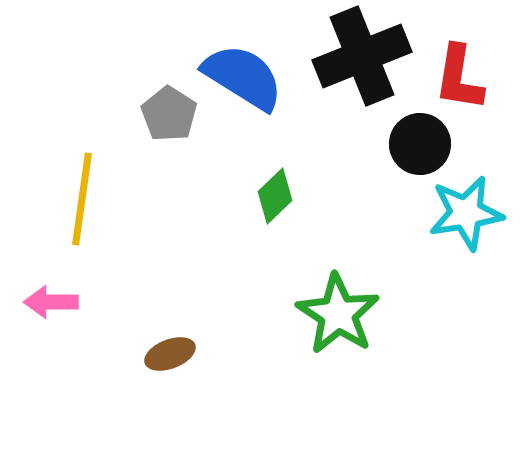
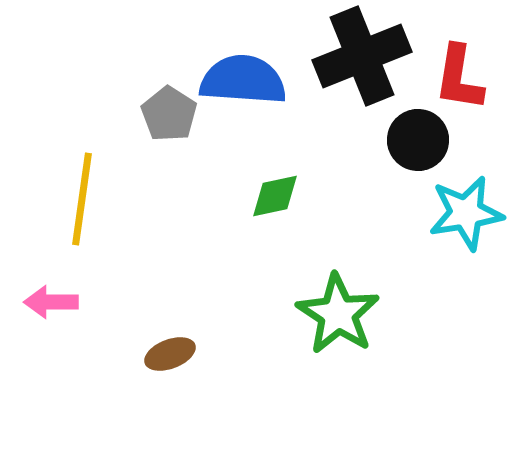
blue semicircle: moved 3 px down; rotated 28 degrees counterclockwise
black circle: moved 2 px left, 4 px up
green diamond: rotated 32 degrees clockwise
